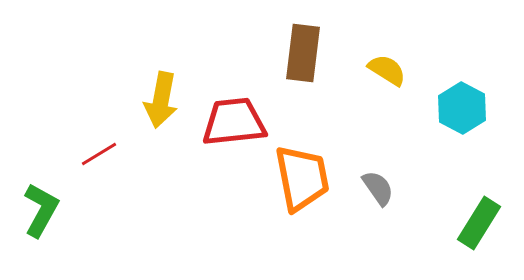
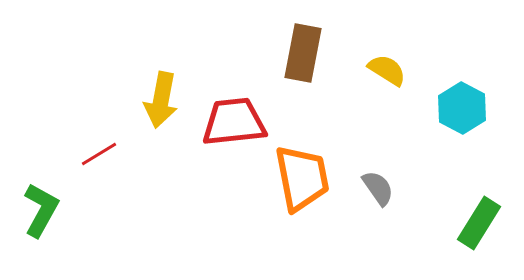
brown rectangle: rotated 4 degrees clockwise
